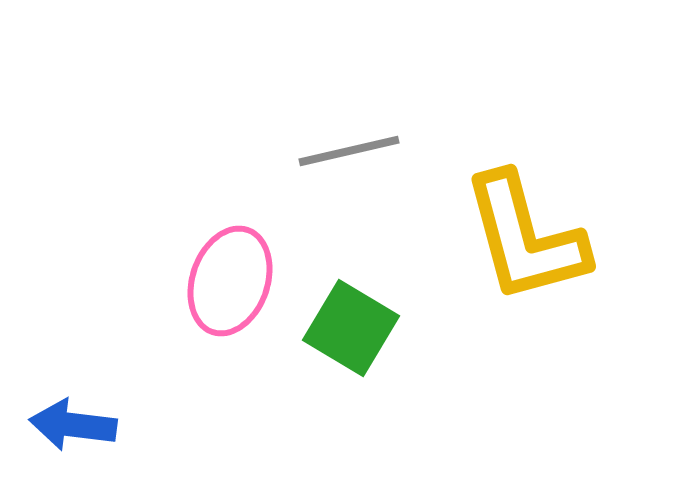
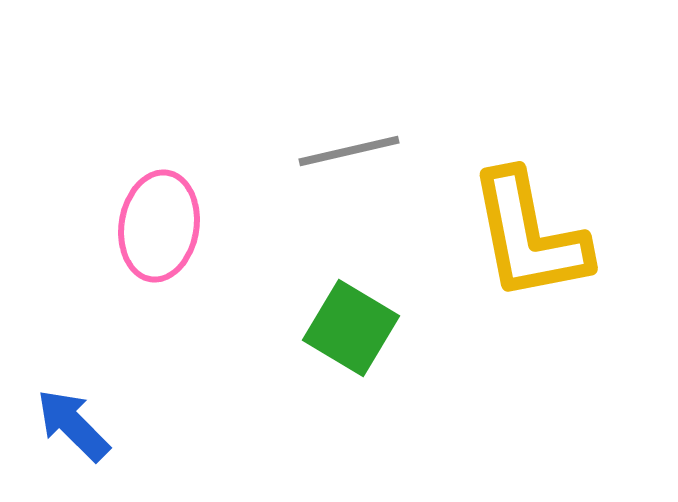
yellow L-shape: moved 4 px right, 2 px up; rotated 4 degrees clockwise
pink ellipse: moved 71 px left, 55 px up; rotated 10 degrees counterclockwise
blue arrow: rotated 38 degrees clockwise
